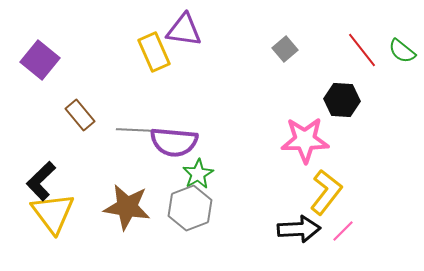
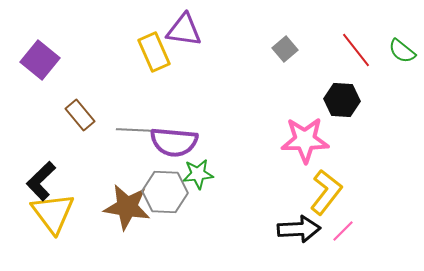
red line: moved 6 px left
green star: rotated 24 degrees clockwise
gray hexagon: moved 25 px left, 16 px up; rotated 24 degrees clockwise
